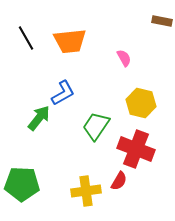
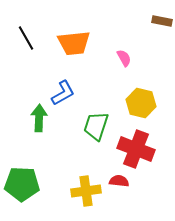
orange trapezoid: moved 4 px right, 2 px down
green arrow: rotated 36 degrees counterclockwise
green trapezoid: rotated 16 degrees counterclockwise
red semicircle: rotated 114 degrees counterclockwise
